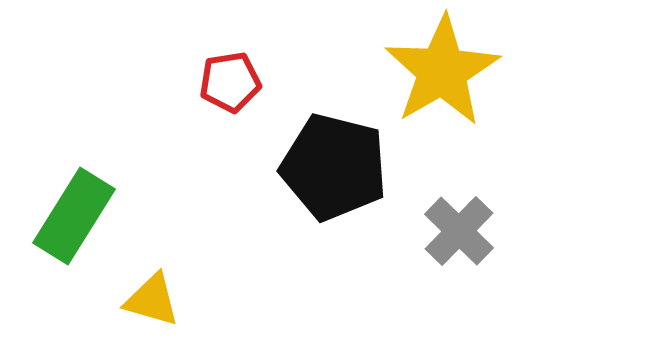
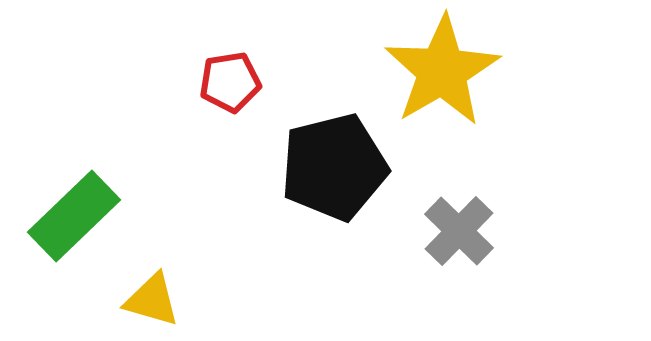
black pentagon: rotated 28 degrees counterclockwise
green rectangle: rotated 14 degrees clockwise
